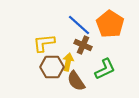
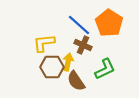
orange pentagon: moved 1 px left, 1 px up
